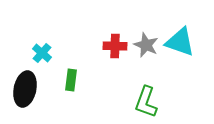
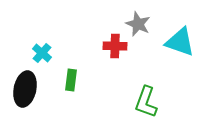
gray star: moved 8 px left, 21 px up
